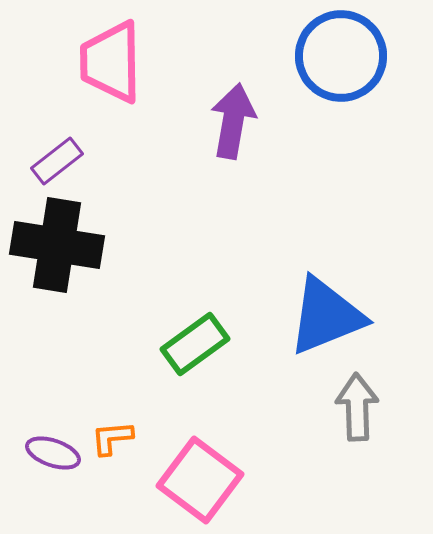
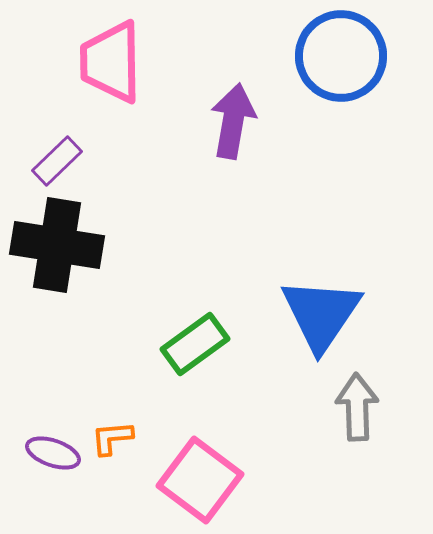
purple rectangle: rotated 6 degrees counterclockwise
blue triangle: moved 5 px left, 2 px up; rotated 34 degrees counterclockwise
